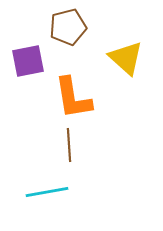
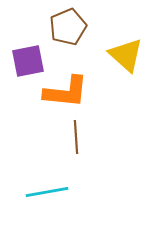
brown pentagon: rotated 9 degrees counterclockwise
yellow triangle: moved 3 px up
orange L-shape: moved 7 px left, 6 px up; rotated 75 degrees counterclockwise
brown line: moved 7 px right, 8 px up
